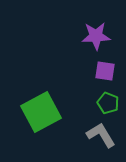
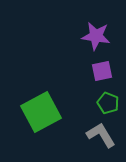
purple star: rotated 12 degrees clockwise
purple square: moved 3 px left; rotated 20 degrees counterclockwise
